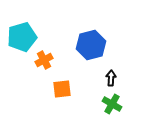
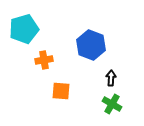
cyan pentagon: moved 2 px right, 8 px up
blue hexagon: rotated 24 degrees counterclockwise
orange cross: rotated 18 degrees clockwise
orange square: moved 1 px left, 2 px down; rotated 12 degrees clockwise
